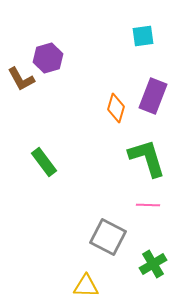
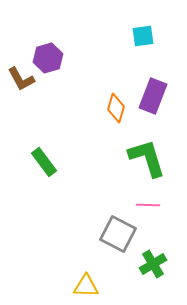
gray square: moved 10 px right, 3 px up
